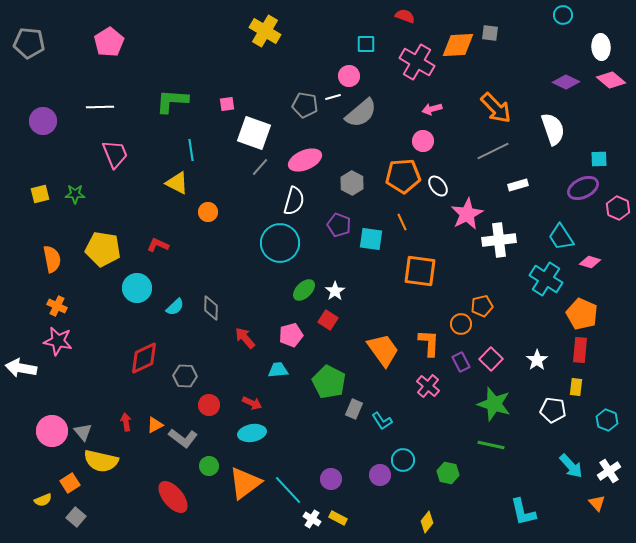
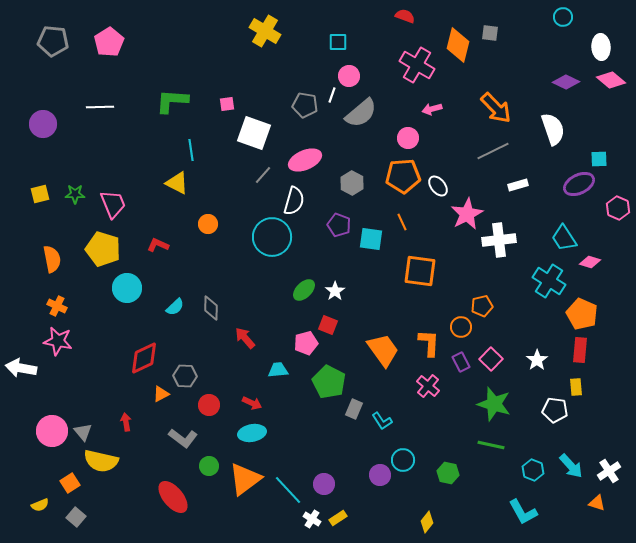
cyan circle at (563, 15): moved 2 px down
gray pentagon at (29, 43): moved 24 px right, 2 px up
cyan square at (366, 44): moved 28 px left, 2 px up
orange diamond at (458, 45): rotated 72 degrees counterclockwise
pink cross at (417, 62): moved 3 px down
white line at (333, 97): moved 1 px left, 2 px up; rotated 56 degrees counterclockwise
purple circle at (43, 121): moved 3 px down
pink circle at (423, 141): moved 15 px left, 3 px up
pink trapezoid at (115, 154): moved 2 px left, 50 px down
gray line at (260, 167): moved 3 px right, 8 px down
purple ellipse at (583, 188): moved 4 px left, 4 px up
orange circle at (208, 212): moved 12 px down
cyan trapezoid at (561, 237): moved 3 px right, 1 px down
cyan circle at (280, 243): moved 8 px left, 6 px up
yellow pentagon at (103, 249): rotated 8 degrees clockwise
cyan cross at (546, 279): moved 3 px right, 2 px down
cyan circle at (137, 288): moved 10 px left
red square at (328, 320): moved 5 px down; rotated 12 degrees counterclockwise
orange circle at (461, 324): moved 3 px down
pink pentagon at (291, 335): moved 15 px right, 8 px down
yellow rectangle at (576, 387): rotated 12 degrees counterclockwise
white pentagon at (553, 410): moved 2 px right
cyan hexagon at (607, 420): moved 74 px left, 50 px down
orange triangle at (155, 425): moved 6 px right, 31 px up
purple circle at (331, 479): moved 7 px left, 5 px down
orange triangle at (245, 483): moved 4 px up
yellow semicircle at (43, 500): moved 3 px left, 5 px down
orange triangle at (597, 503): rotated 30 degrees counterclockwise
cyan L-shape at (523, 512): rotated 16 degrees counterclockwise
yellow rectangle at (338, 518): rotated 60 degrees counterclockwise
